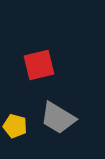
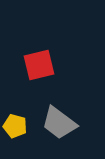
gray trapezoid: moved 1 px right, 5 px down; rotated 6 degrees clockwise
